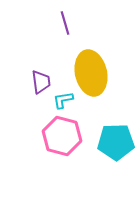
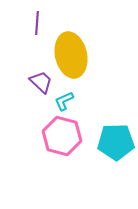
purple line: moved 28 px left; rotated 20 degrees clockwise
yellow ellipse: moved 20 px left, 18 px up
purple trapezoid: rotated 40 degrees counterclockwise
cyan L-shape: moved 1 px right, 1 px down; rotated 15 degrees counterclockwise
